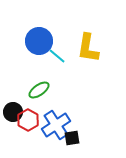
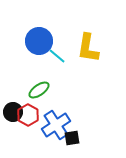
red hexagon: moved 5 px up
